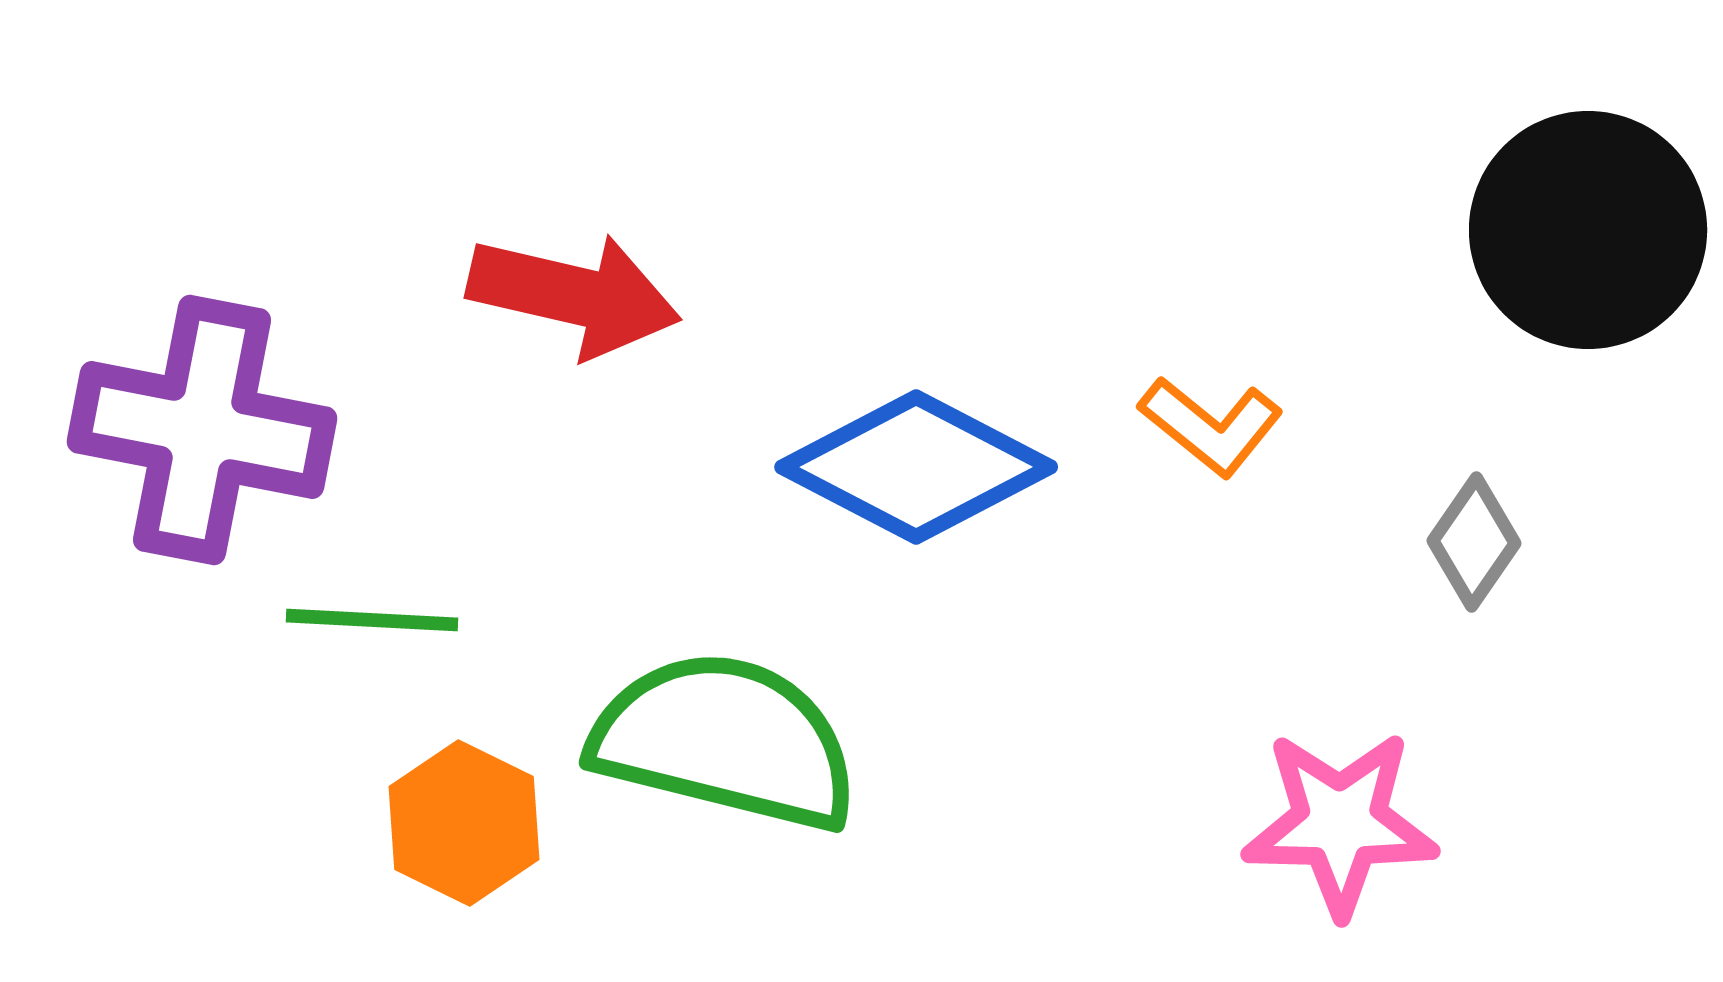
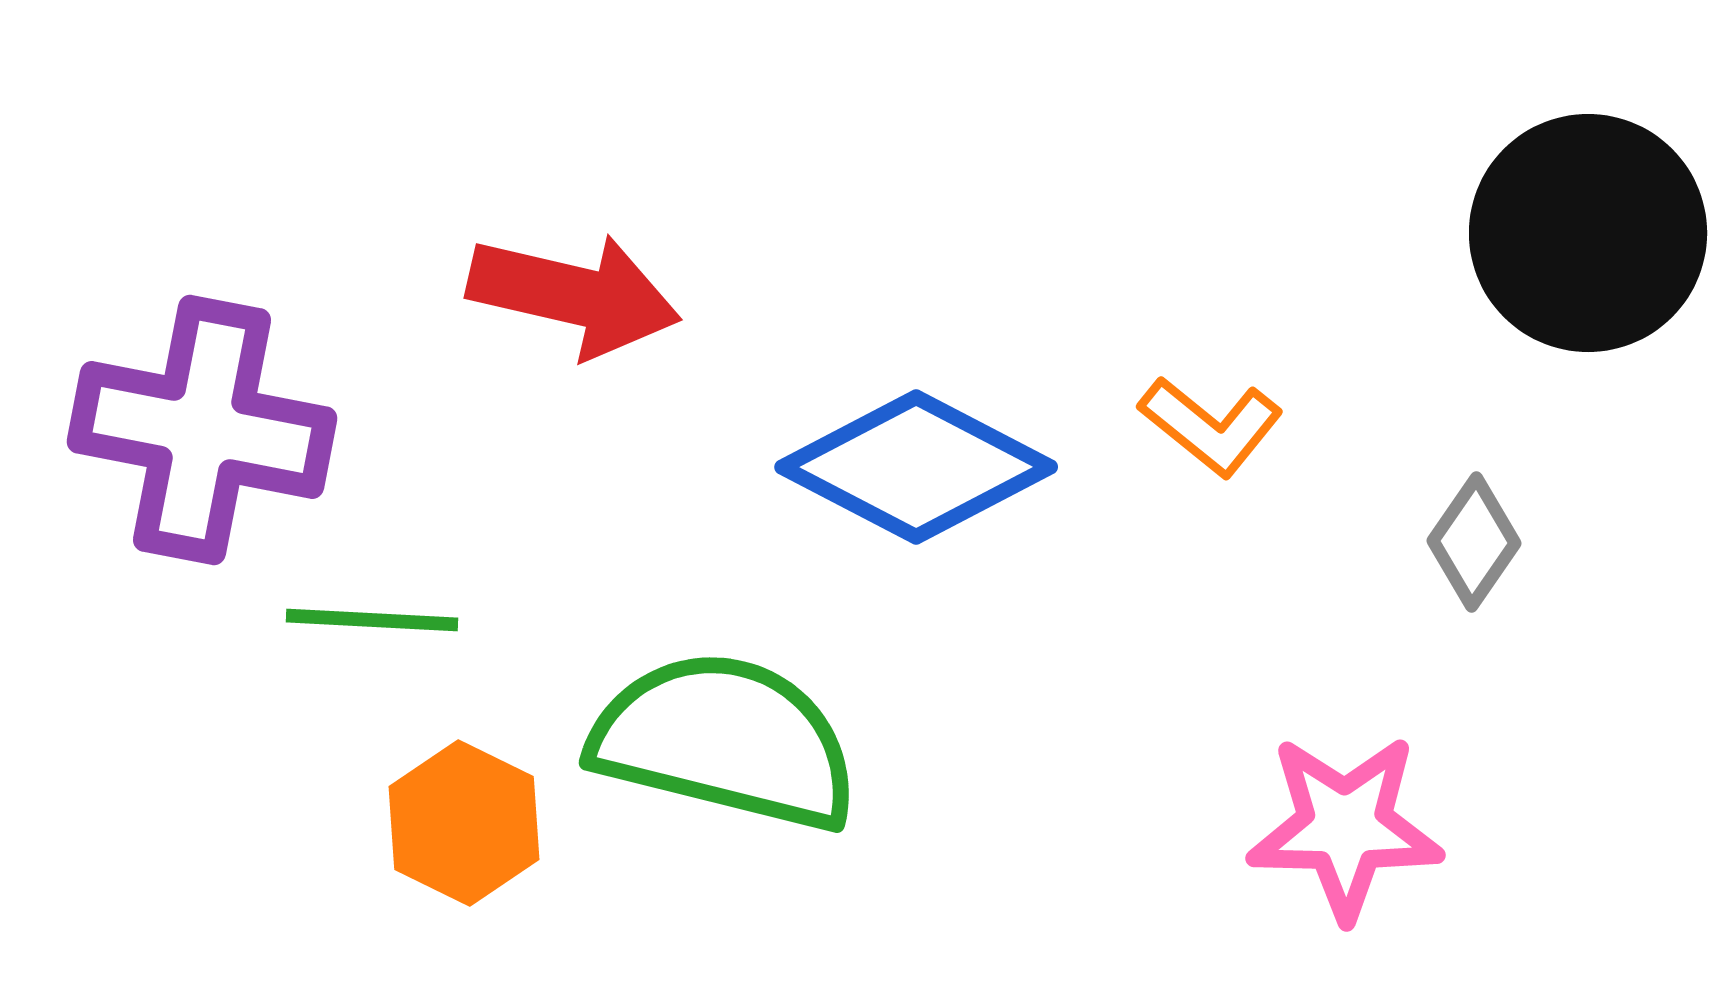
black circle: moved 3 px down
pink star: moved 5 px right, 4 px down
